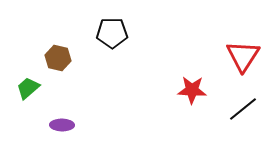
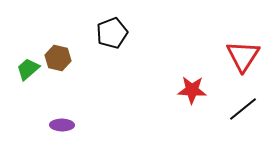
black pentagon: rotated 20 degrees counterclockwise
green trapezoid: moved 19 px up
